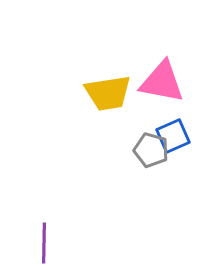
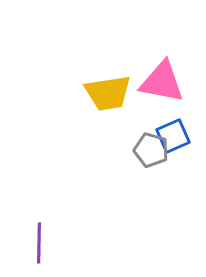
purple line: moved 5 px left
